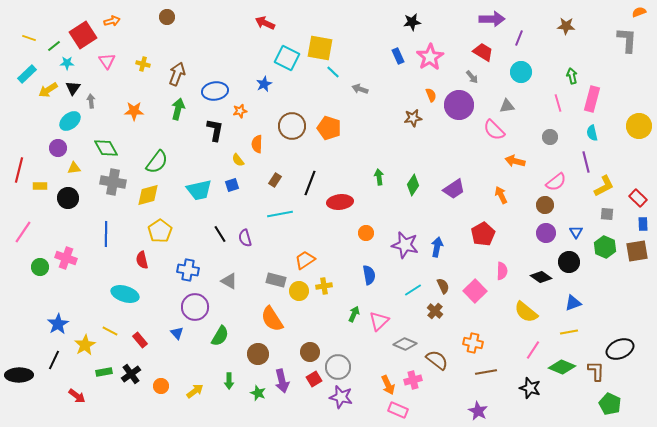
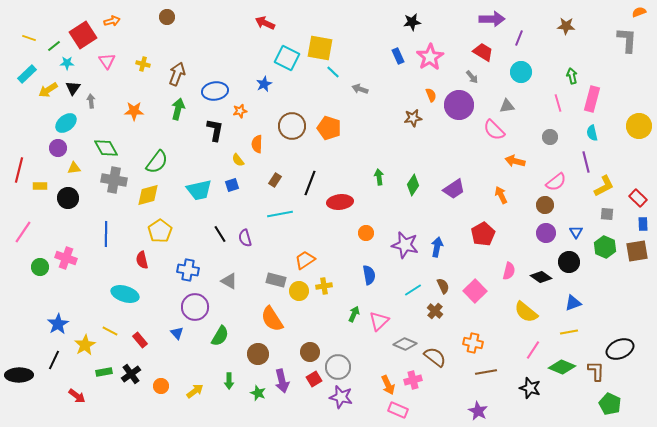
cyan ellipse at (70, 121): moved 4 px left, 2 px down
gray cross at (113, 182): moved 1 px right, 2 px up
pink semicircle at (502, 271): moved 7 px right; rotated 12 degrees clockwise
brown semicircle at (437, 360): moved 2 px left, 3 px up
